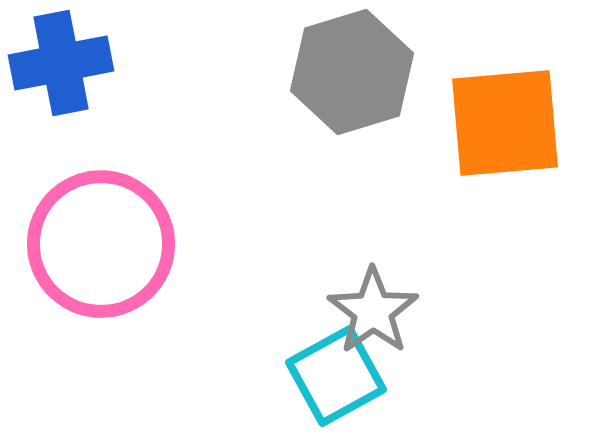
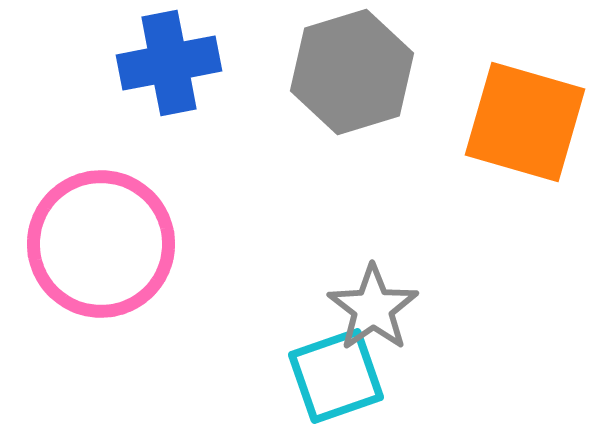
blue cross: moved 108 px right
orange square: moved 20 px right, 1 px up; rotated 21 degrees clockwise
gray star: moved 3 px up
cyan square: rotated 10 degrees clockwise
